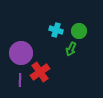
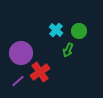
cyan cross: rotated 24 degrees clockwise
green arrow: moved 3 px left, 1 px down
purple line: moved 2 px left, 1 px down; rotated 48 degrees clockwise
